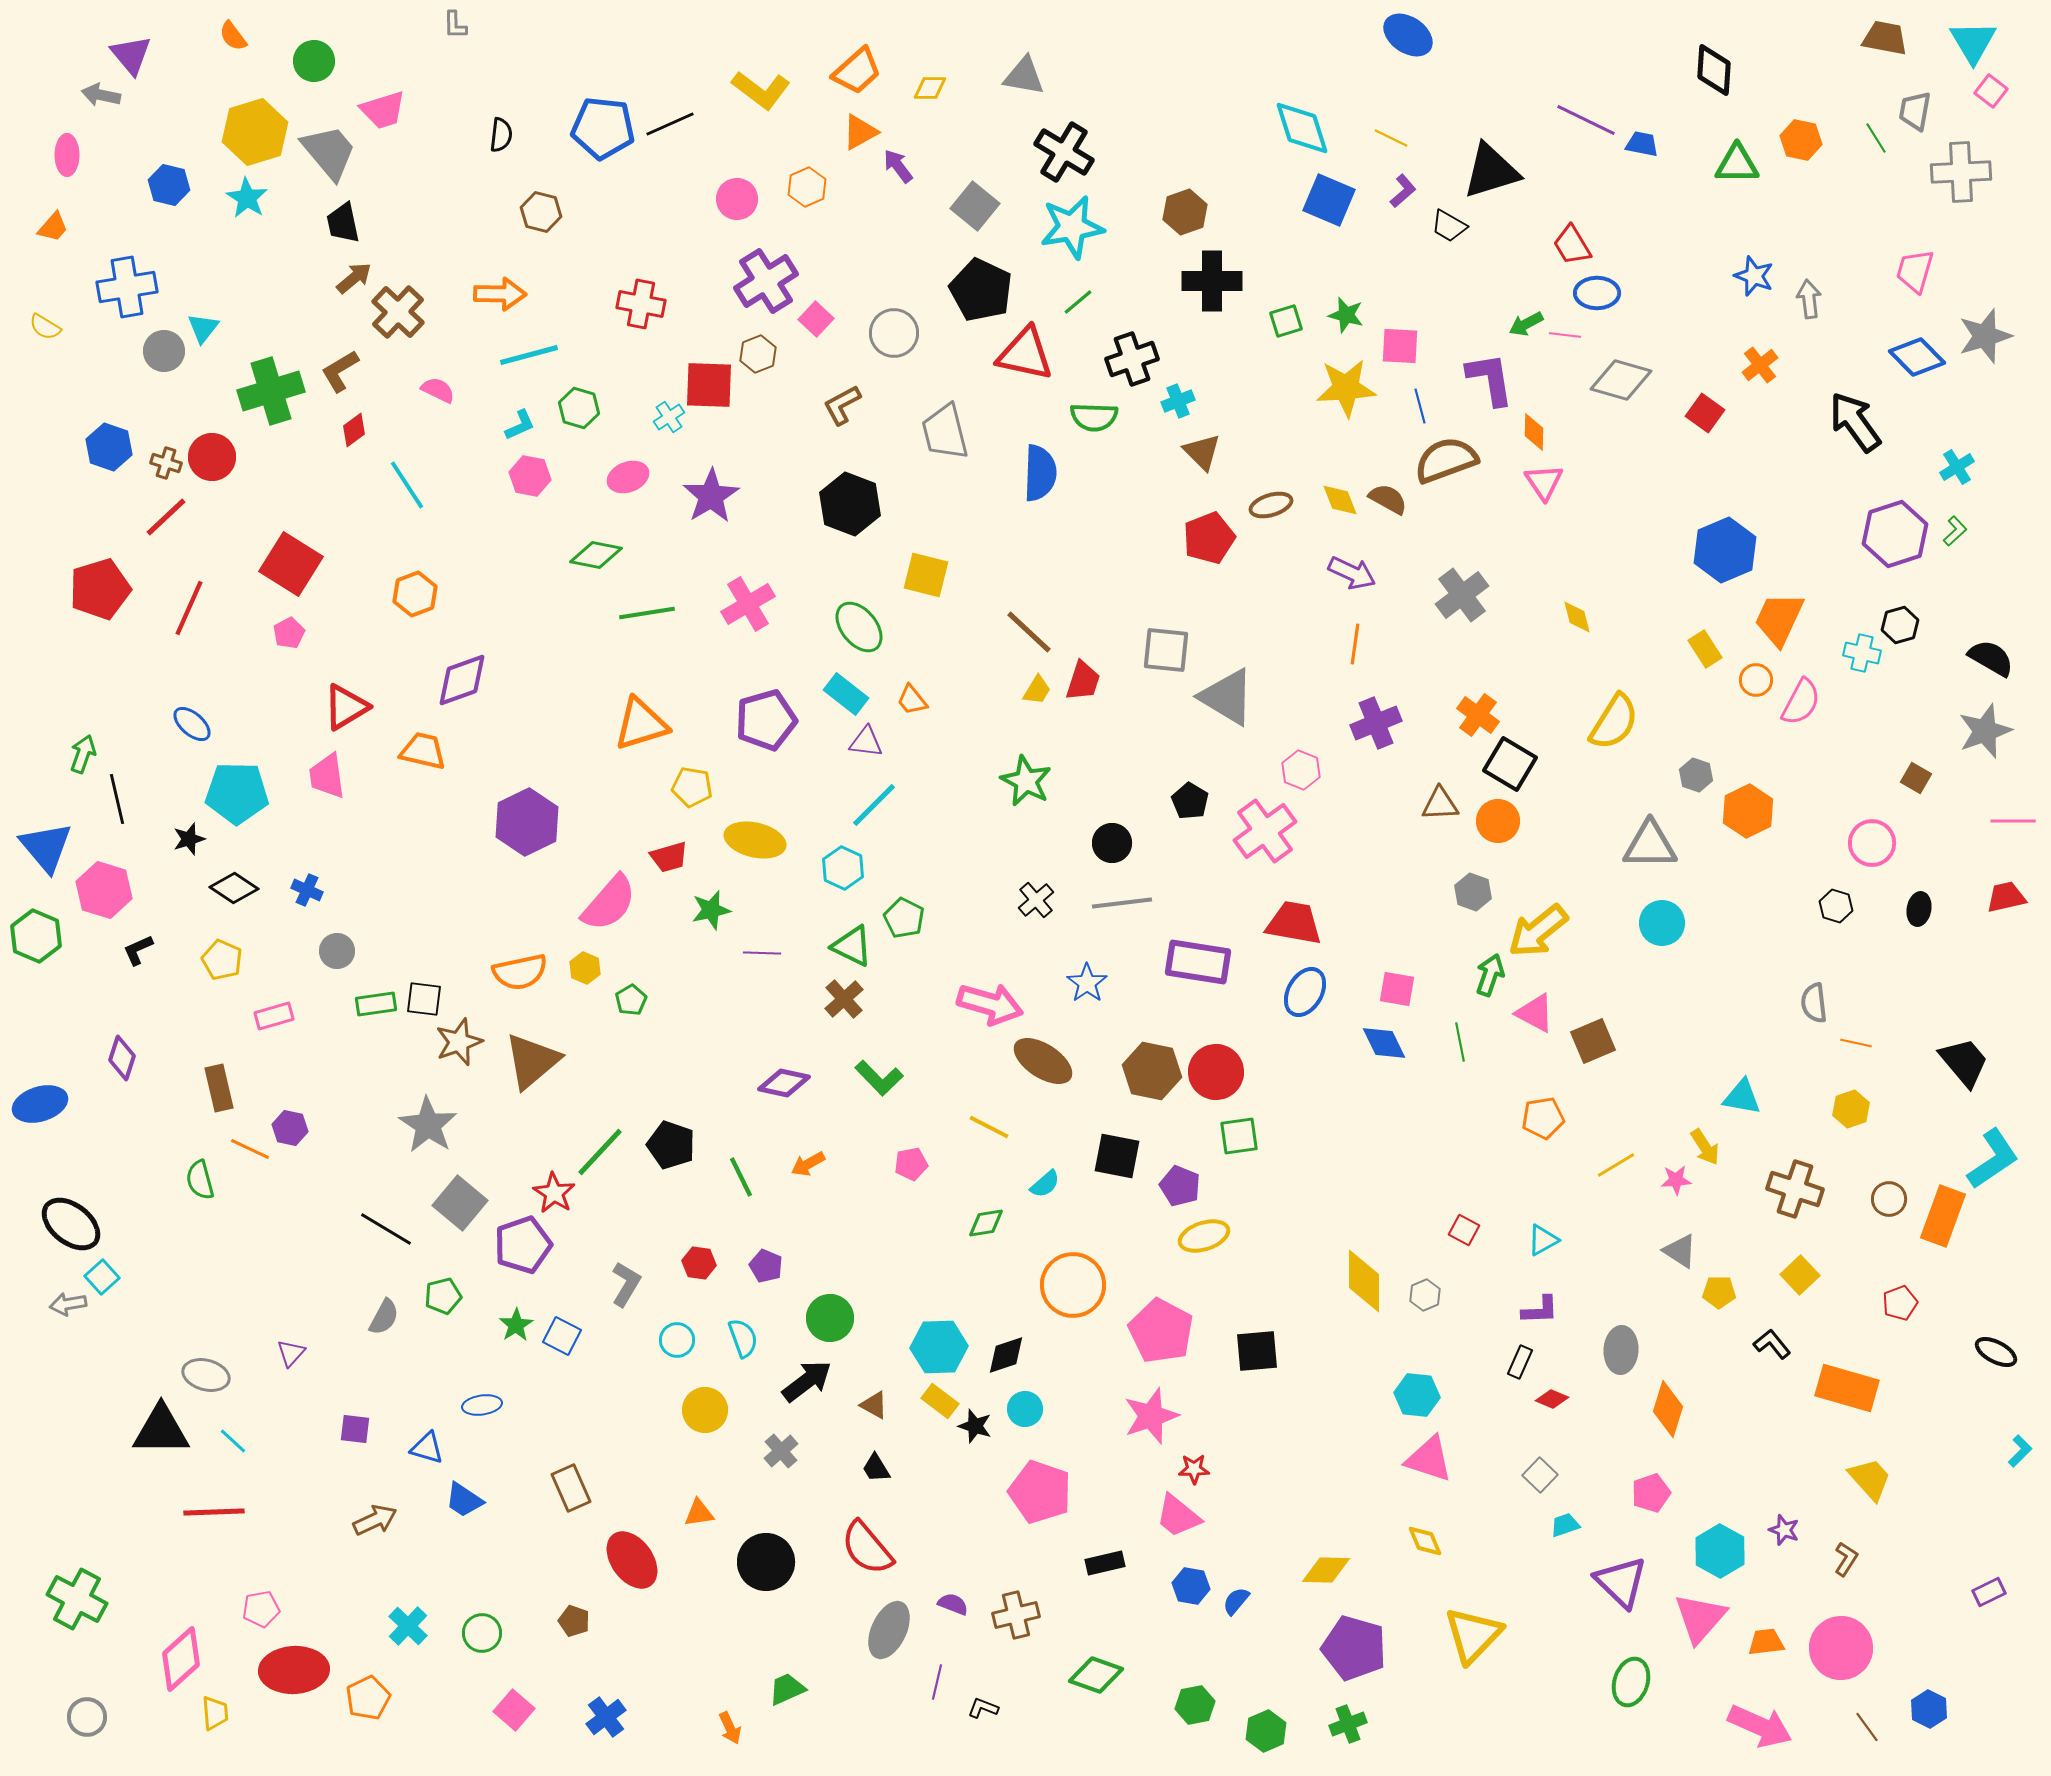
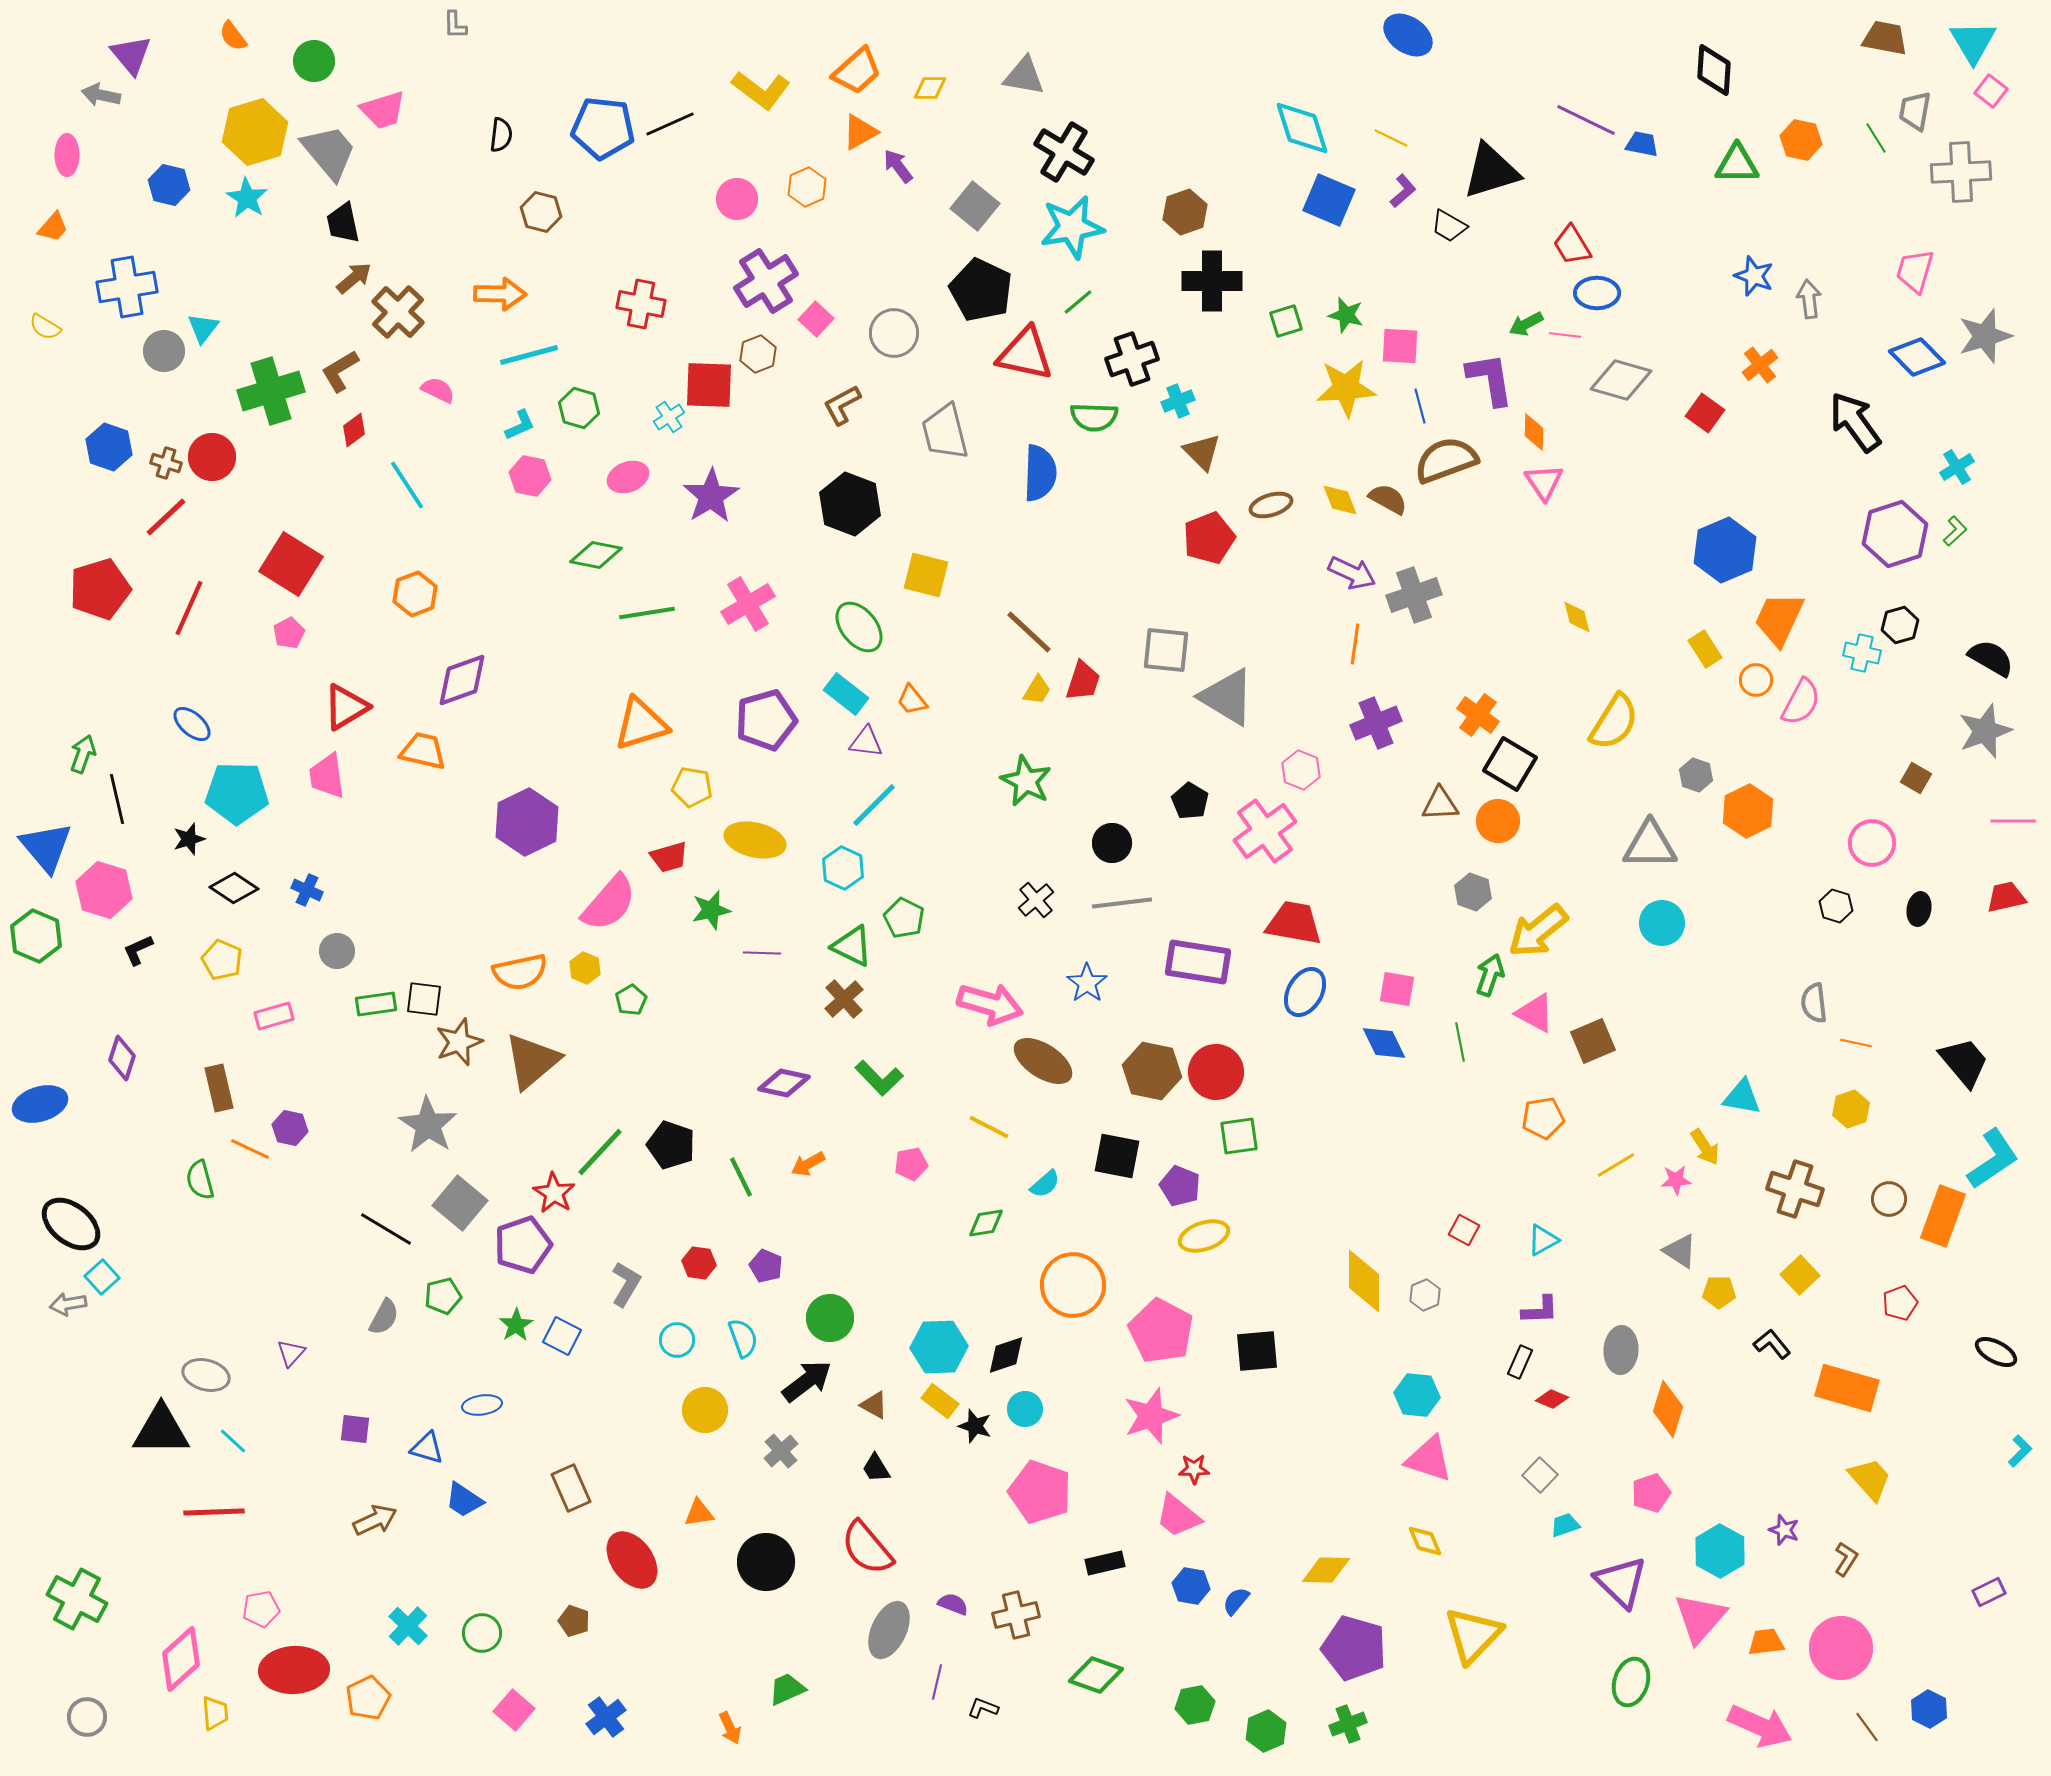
gray cross at (1462, 595): moved 48 px left; rotated 18 degrees clockwise
